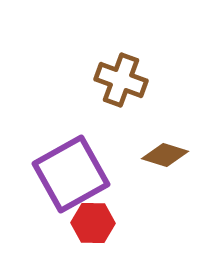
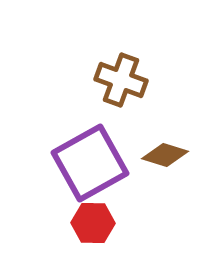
purple square: moved 19 px right, 11 px up
